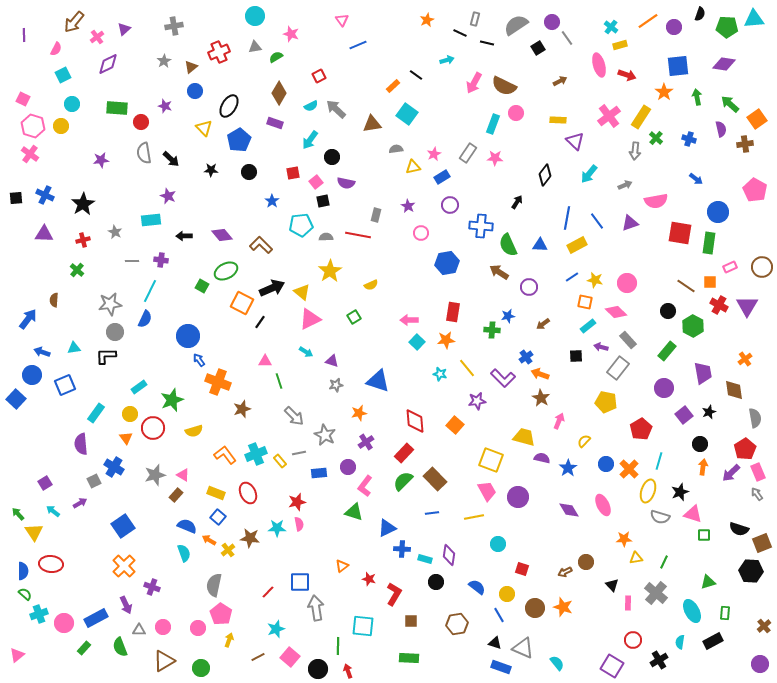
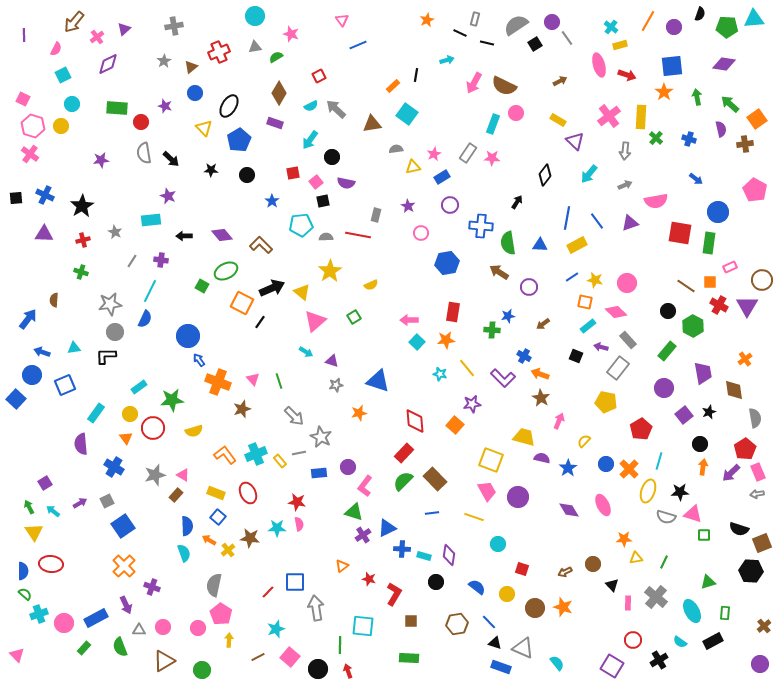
orange line at (648, 21): rotated 25 degrees counterclockwise
black square at (538, 48): moved 3 px left, 4 px up
blue square at (678, 66): moved 6 px left
black line at (416, 75): rotated 64 degrees clockwise
blue circle at (195, 91): moved 2 px down
yellow rectangle at (641, 117): rotated 30 degrees counterclockwise
yellow rectangle at (558, 120): rotated 28 degrees clockwise
gray arrow at (635, 151): moved 10 px left
pink star at (495, 158): moved 3 px left
black circle at (249, 172): moved 2 px left, 3 px down
black star at (83, 204): moved 1 px left, 2 px down
green semicircle at (508, 245): moved 2 px up; rotated 15 degrees clockwise
gray line at (132, 261): rotated 56 degrees counterclockwise
brown circle at (762, 267): moved 13 px down
green cross at (77, 270): moved 4 px right, 2 px down; rotated 24 degrees counterclockwise
pink triangle at (310, 319): moved 5 px right, 2 px down; rotated 15 degrees counterclockwise
black square at (576, 356): rotated 24 degrees clockwise
blue cross at (526, 357): moved 2 px left, 1 px up; rotated 24 degrees counterclockwise
pink triangle at (265, 361): moved 12 px left, 18 px down; rotated 48 degrees clockwise
green star at (172, 400): rotated 15 degrees clockwise
purple star at (477, 401): moved 5 px left, 3 px down
gray star at (325, 435): moved 4 px left, 2 px down
purple cross at (366, 442): moved 3 px left, 93 px down
gray square at (94, 481): moved 13 px right, 20 px down
black star at (680, 492): rotated 18 degrees clockwise
gray arrow at (757, 494): rotated 64 degrees counterclockwise
red star at (297, 502): rotated 24 degrees clockwise
green arrow at (18, 514): moved 11 px right, 7 px up; rotated 16 degrees clockwise
yellow line at (474, 517): rotated 30 degrees clockwise
gray semicircle at (660, 517): moved 6 px right
blue semicircle at (187, 526): rotated 66 degrees clockwise
cyan rectangle at (425, 559): moved 1 px left, 3 px up
brown circle at (586, 562): moved 7 px right, 2 px down
blue square at (300, 582): moved 5 px left
gray cross at (656, 593): moved 4 px down
blue line at (499, 615): moved 10 px left, 7 px down; rotated 14 degrees counterclockwise
yellow arrow at (229, 640): rotated 16 degrees counterclockwise
cyan semicircle at (680, 642): rotated 64 degrees counterclockwise
green line at (338, 646): moved 2 px right, 1 px up
pink triangle at (17, 655): rotated 35 degrees counterclockwise
green circle at (201, 668): moved 1 px right, 2 px down
